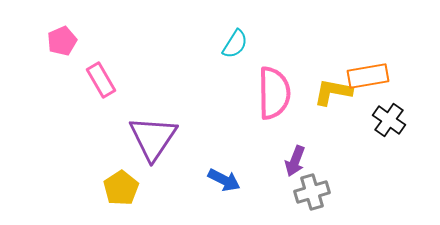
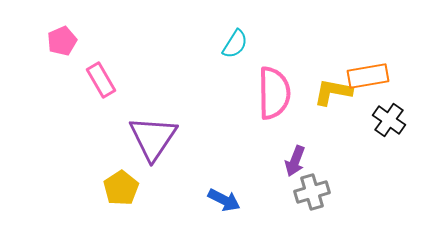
blue arrow: moved 20 px down
